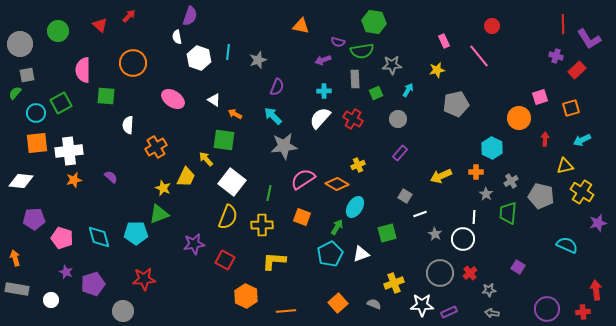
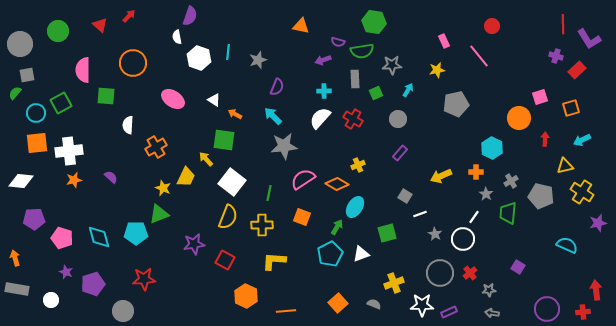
white line at (474, 217): rotated 32 degrees clockwise
